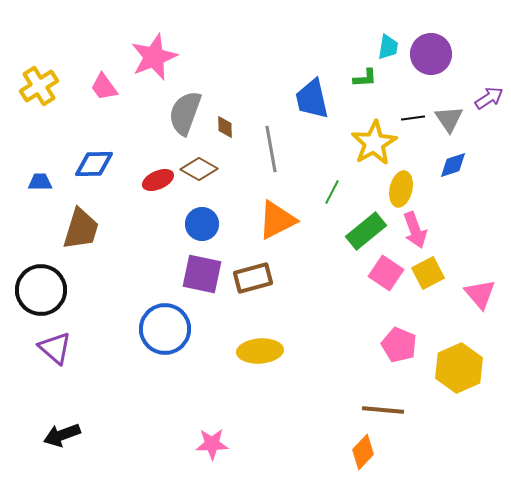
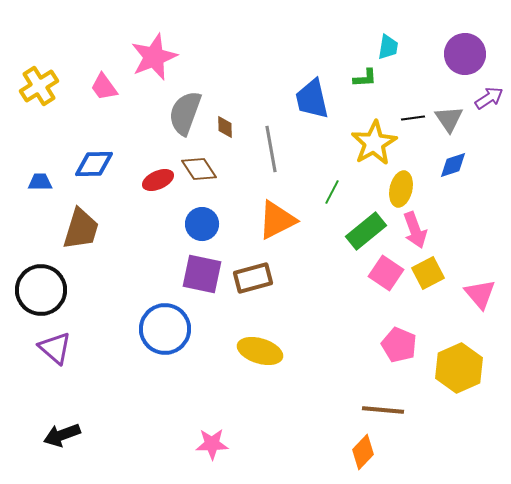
purple circle at (431, 54): moved 34 px right
brown diamond at (199, 169): rotated 27 degrees clockwise
yellow ellipse at (260, 351): rotated 21 degrees clockwise
